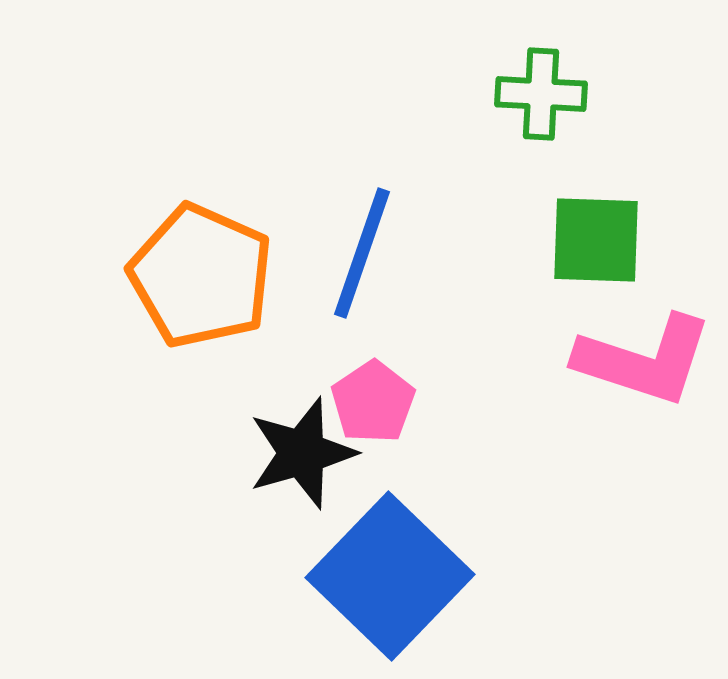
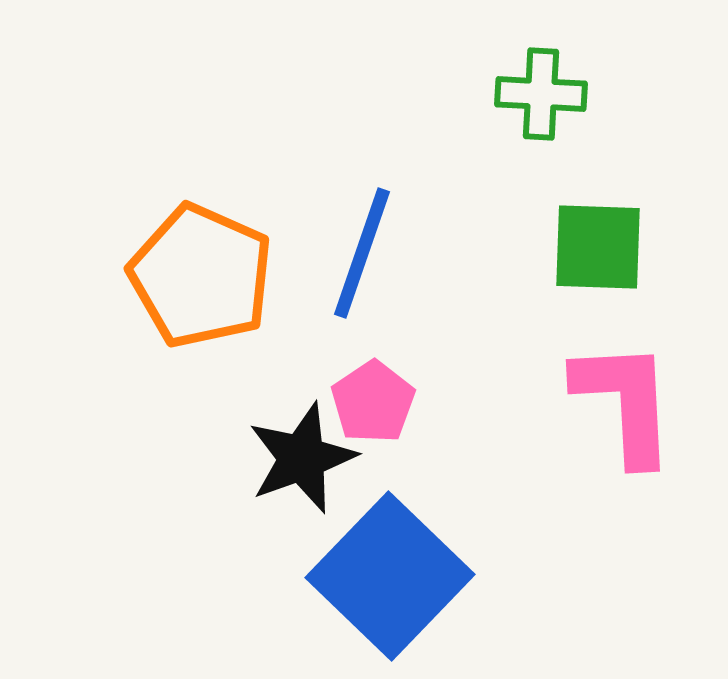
green square: moved 2 px right, 7 px down
pink L-shape: moved 19 px left, 42 px down; rotated 111 degrees counterclockwise
black star: moved 5 px down; rotated 4 degrees counterclockwise
